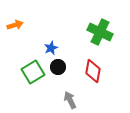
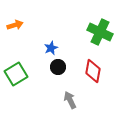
green square: moved 17 px left, 2 px down
